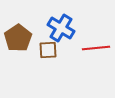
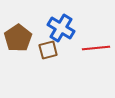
brown square: rotated 12 degrees counterclockwise
